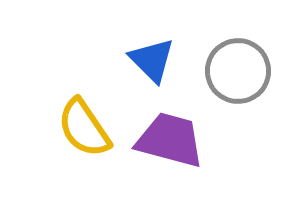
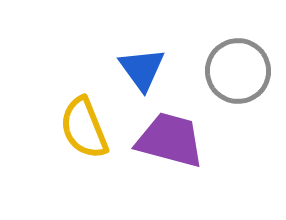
blue triangle: moved 10 px left, 9 px down; rotated 9 degrees clockwise
yellow semicircle: rotated 12 degrees clockwise
